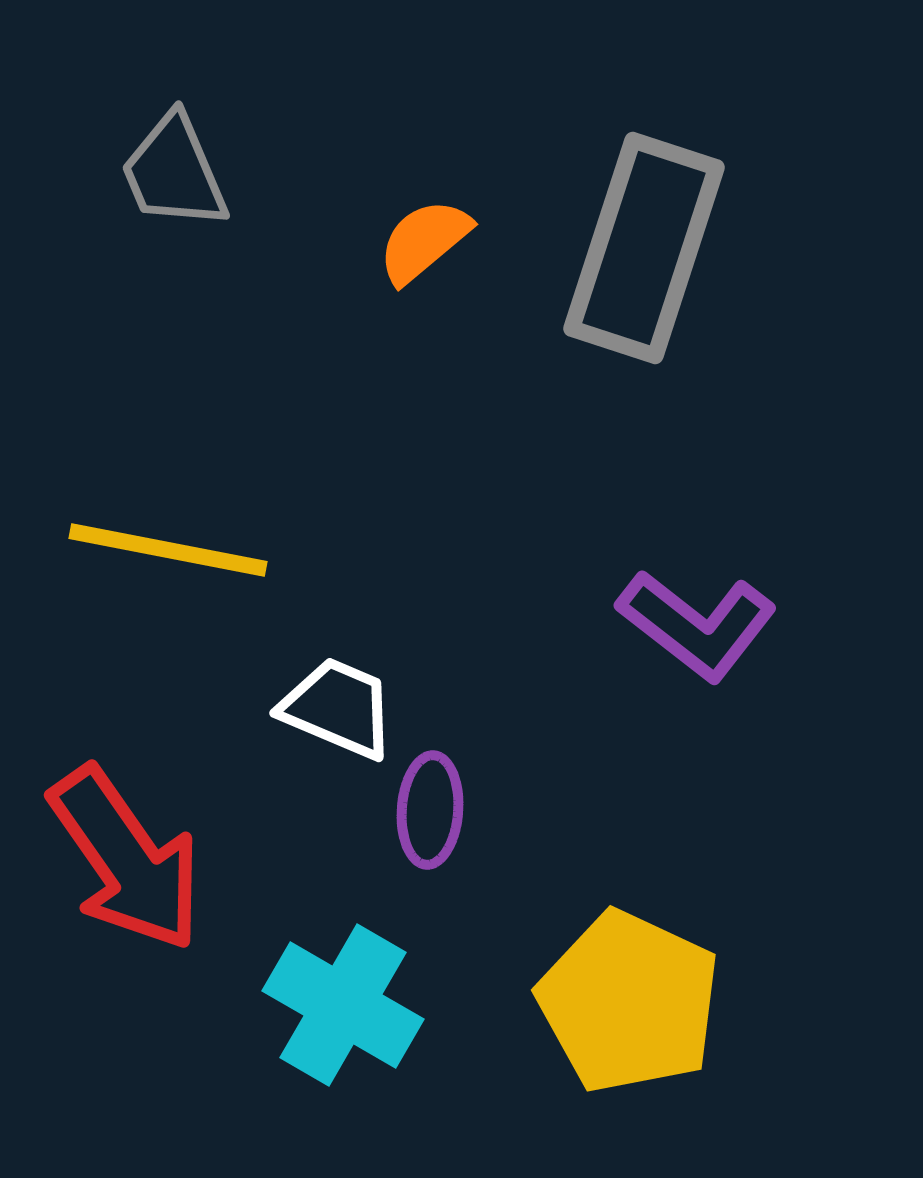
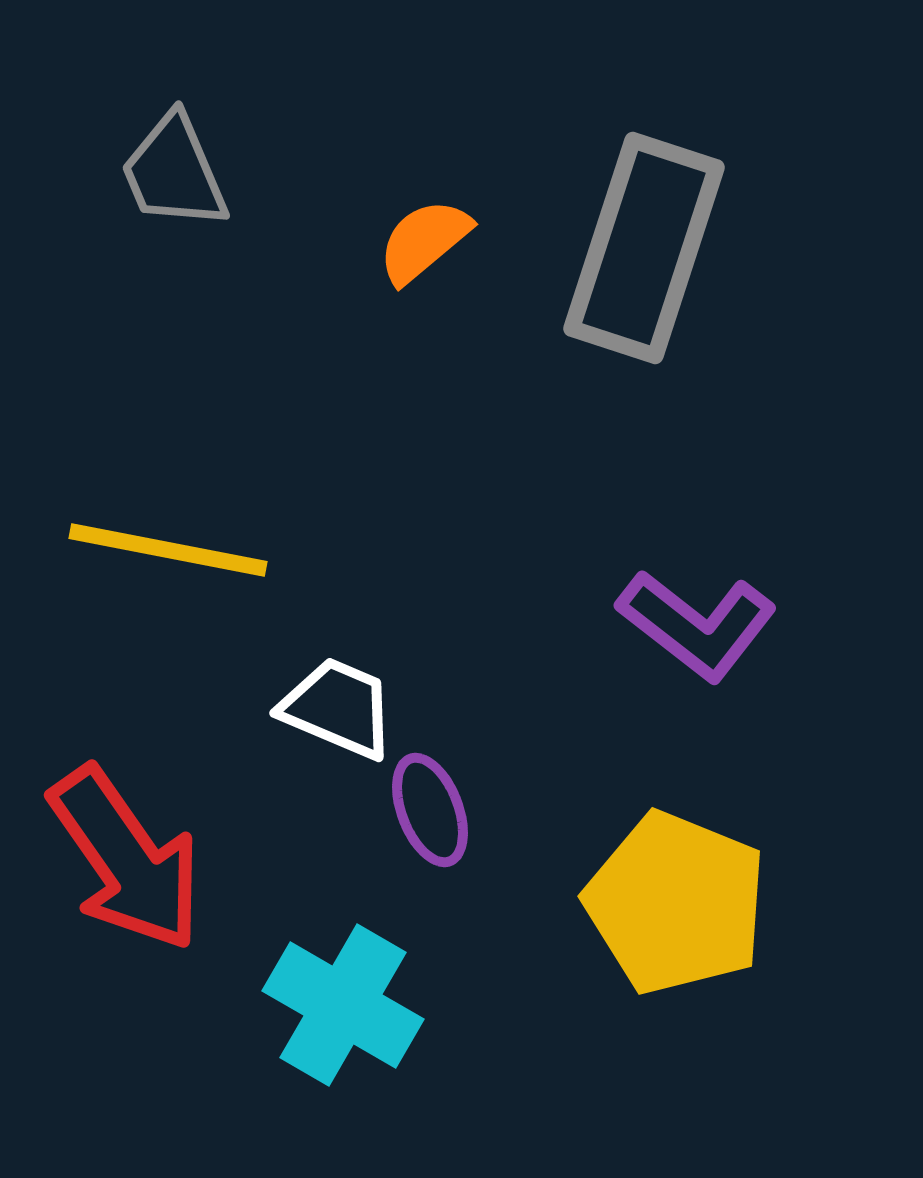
purple ellipse: rotated 25 degrees counterclockwise
yellow pentagon: moved 47 px right, 99 px up; rotated 3 degrees counterclockwise
